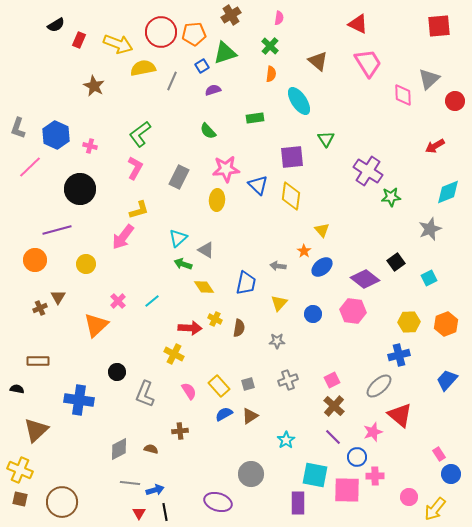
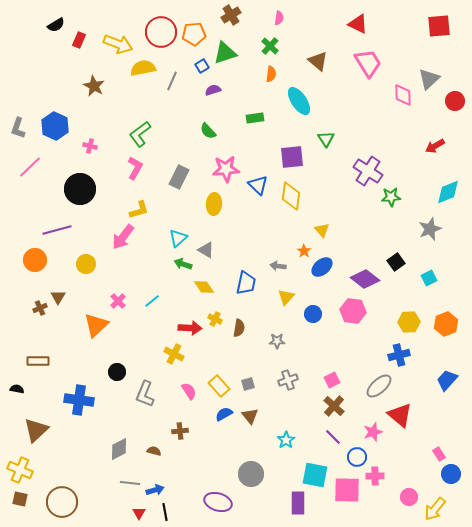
blue hexagon at (56, 135): moved 1 px left, 9 px up
yellow ellipse at (217, 200): moved 3 px left, 4 px down
yellow triangle at (279, 303): moved 7 px right, 6 px up
brown triangle at (250, 416): rotated 36 degrees counterclockwise
brown semicircle at (151, 449): moved 3 px right, 2 px down
